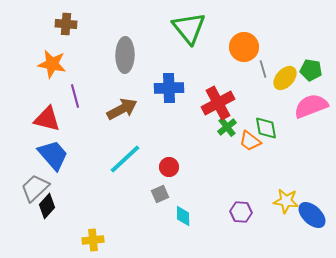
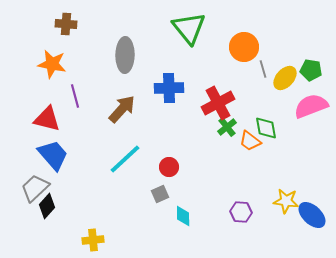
brown arrow: rotated 20 degrees counterclockwise
